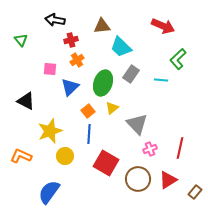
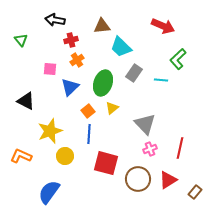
gray rectangle: moved 3 px right, 1 px up
gray triangle: moved 8 px right
red square: rotated 15 degrees counterclockwise
